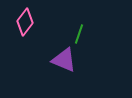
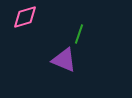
pink diamond: moved 5 px up; rotated 36 degrees clockwise
